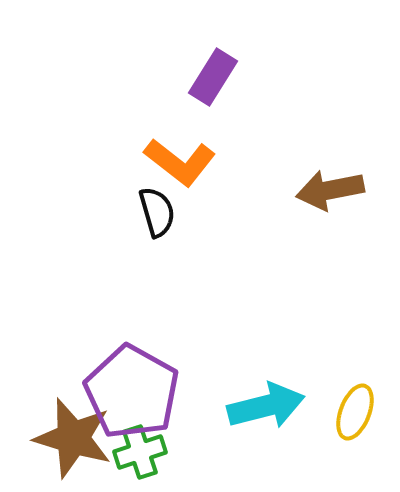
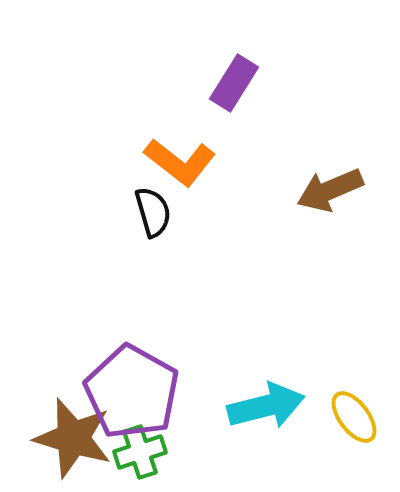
purple rectangle: moved 21 px right, 6 px down
brown arrow: rotated 12 degrees counterclockwise
black semicircle: moved 4 px left
yellow ellipse: moved 1 px left, 5 px down; rotated 58 degrees counterclockwise
